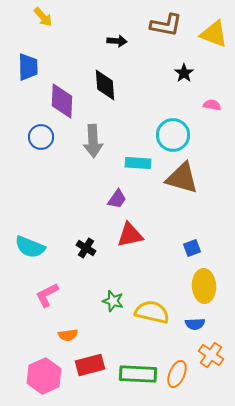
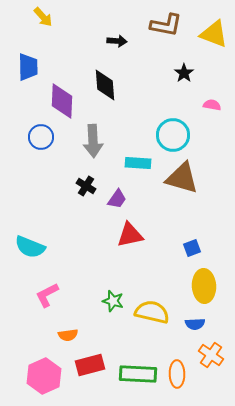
black cross: moved 62 px up
orange ellipse: rotated 24 degrees counterclockwise
